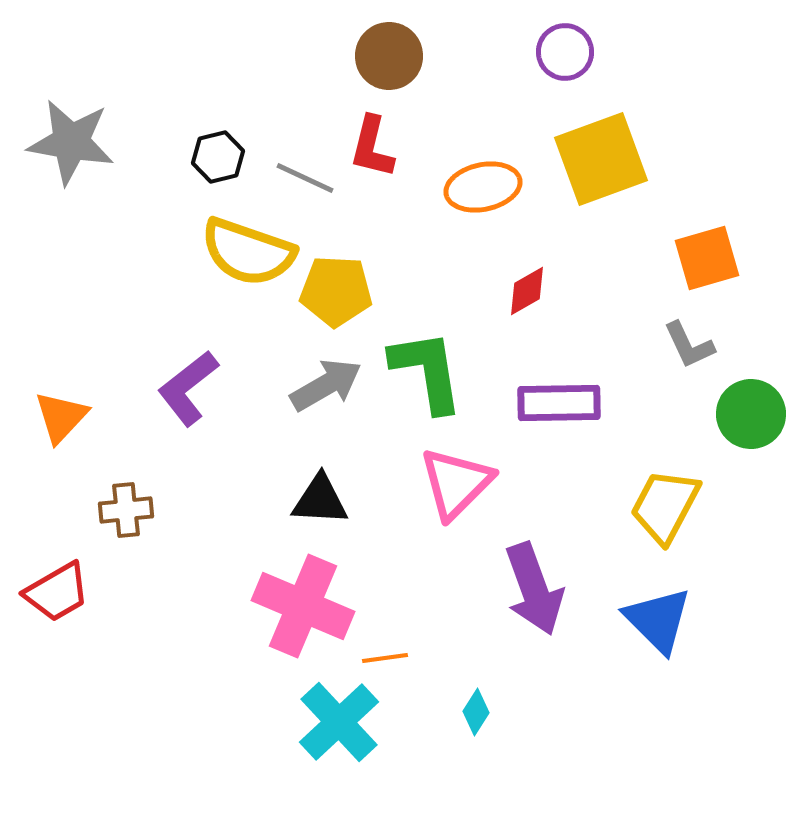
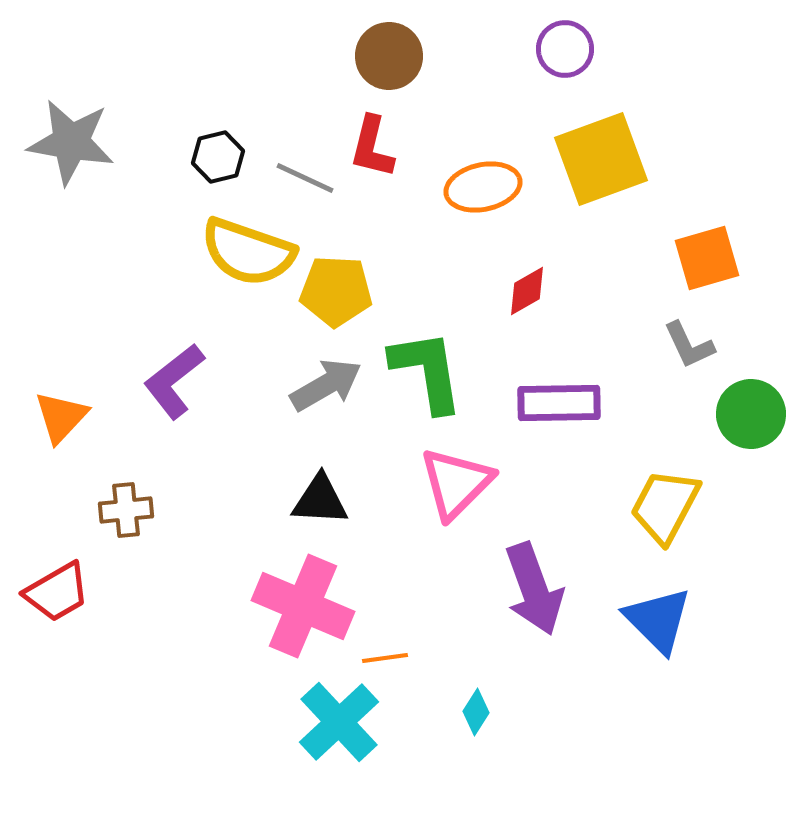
purple circle: moved 3 px up
purple L-shape: moved 14 px left, 7 px up
